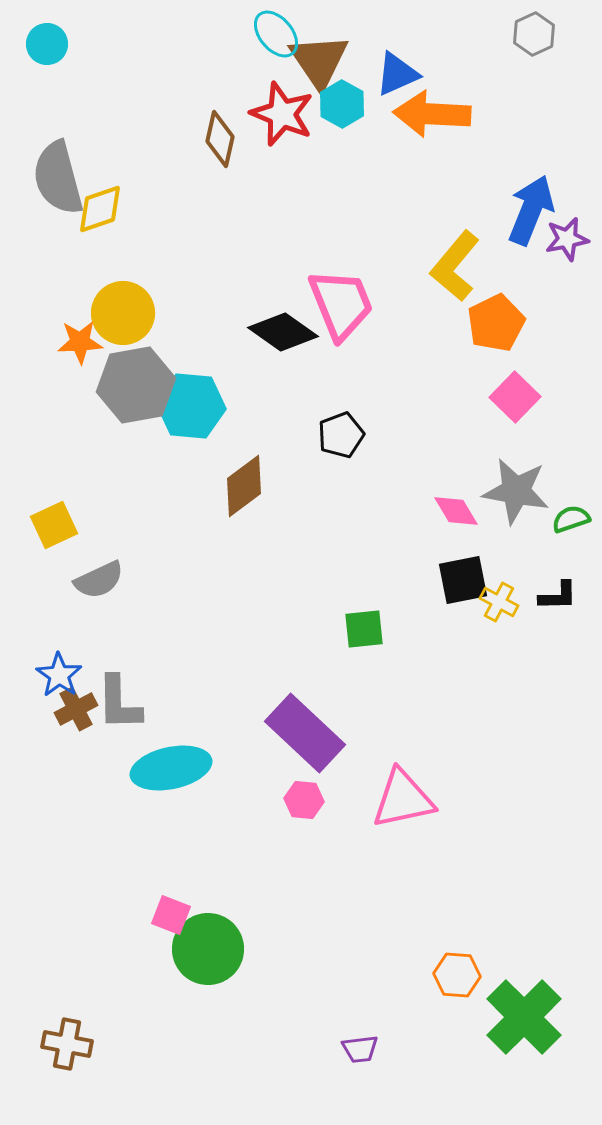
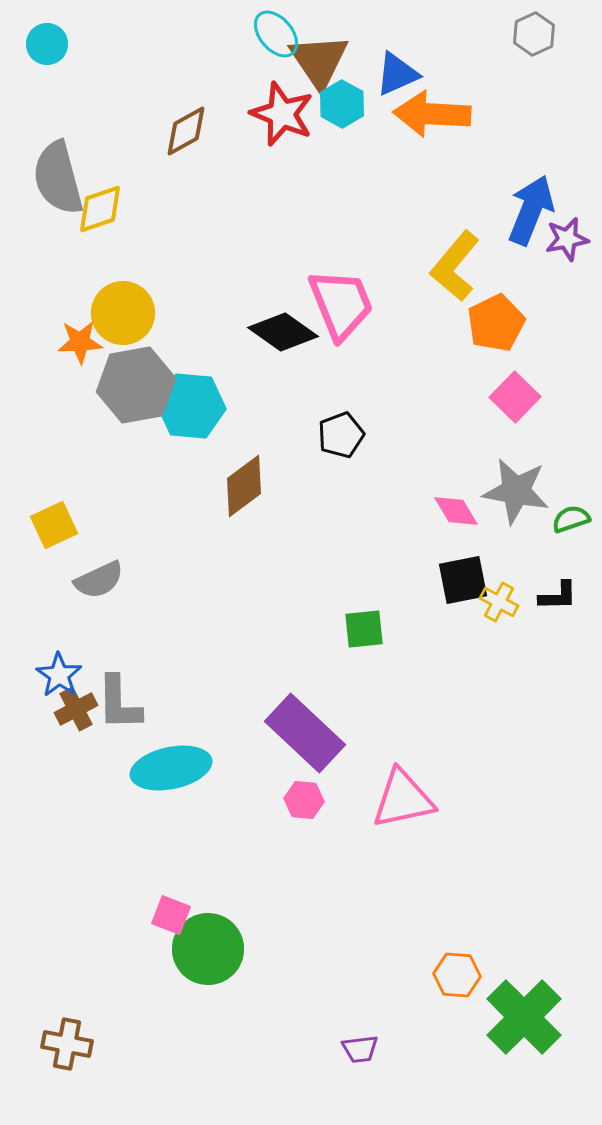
brown diamond at (220, 139): moved 34 px left, 8 px up; rotated 48 degrees clockwise
